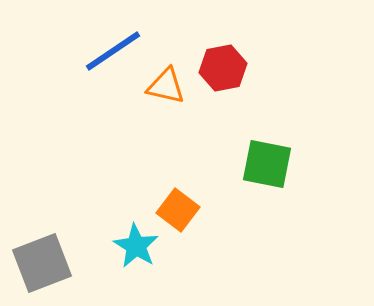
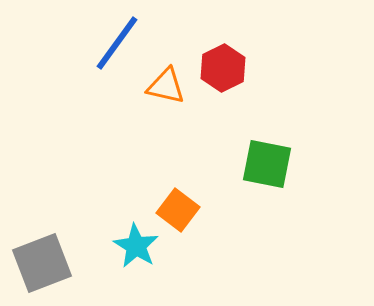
blue line: moved 4 px right, 8 px up; rotated 20 degrees counterclockwise
red hexagon: rotated 15 degrees counterclockwise
